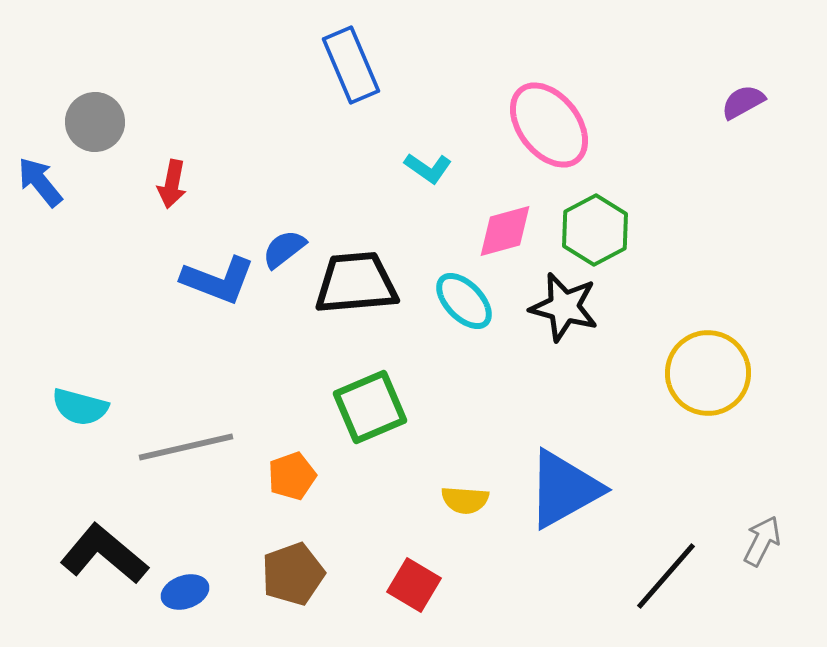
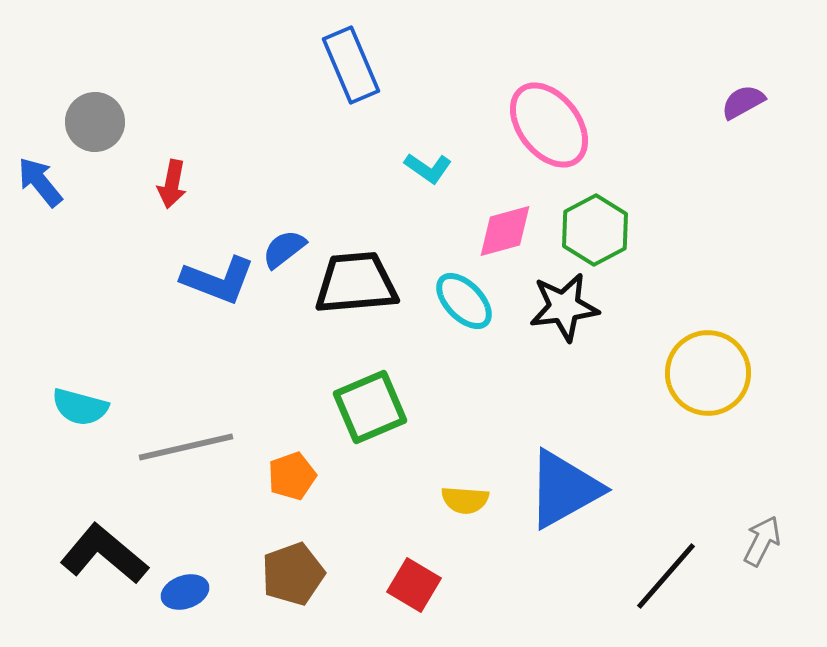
black star: rotated 22 degrees counterclockwise
